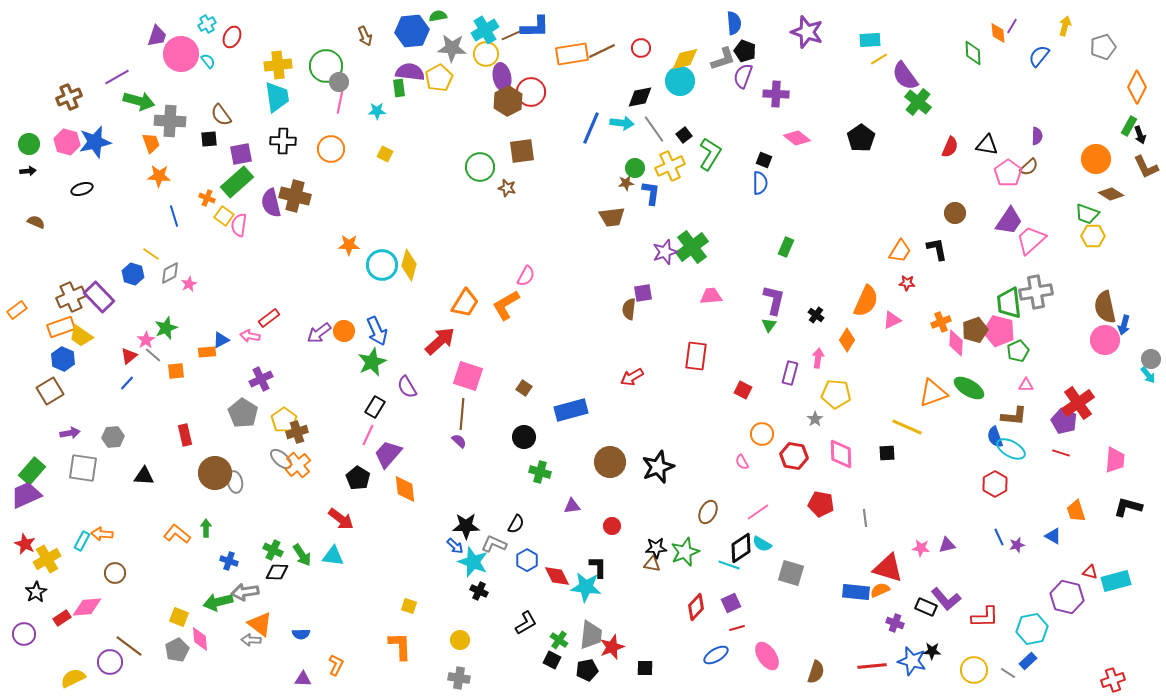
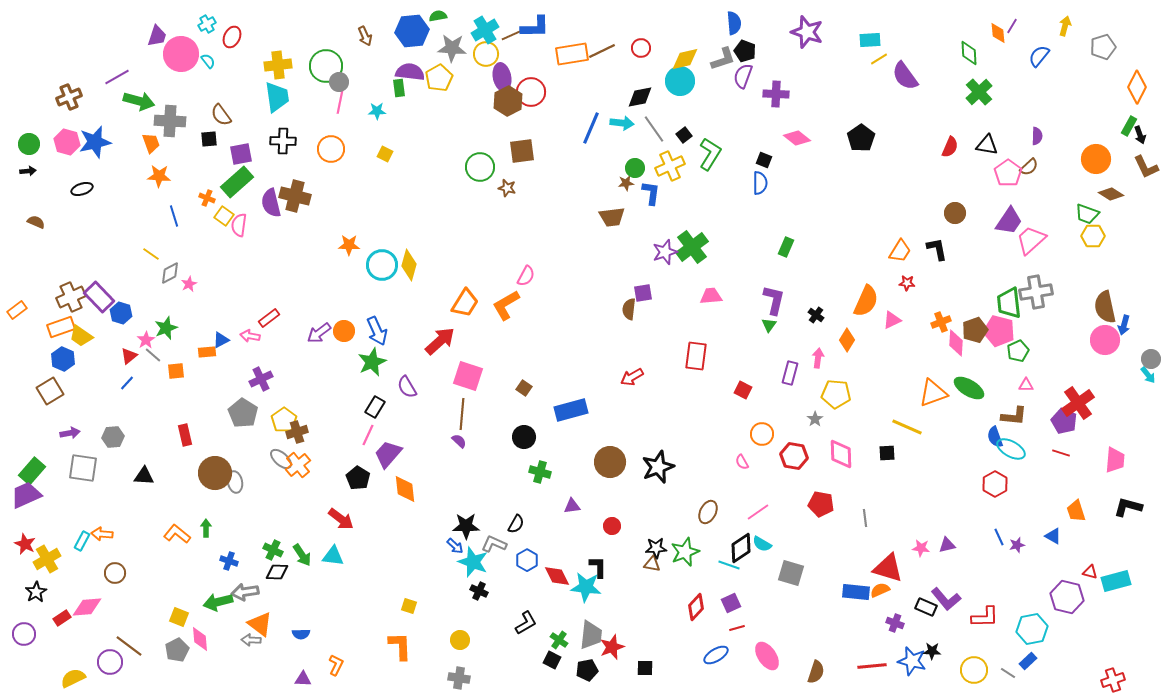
green diamond at (973, 53): moved 4 px left
green cross at (918, 102): moved 61 px right, 10 px up; rotated 8 degrees clockwise
blue hexagon at (133, 274): moved 12 px left, 39 px down
